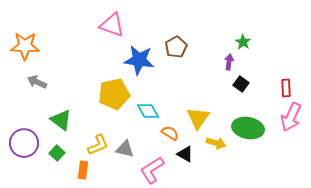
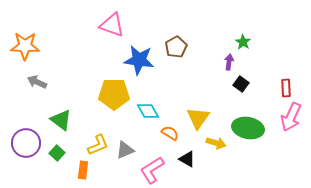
yellow pentagon: rotated 12 degrees clockwise
purple circle: moved 2 px right
gray triangle: moved 1 px down; rotated 36 degrees counterclockwise
black triangle: moved 2 px right, 5 px down
